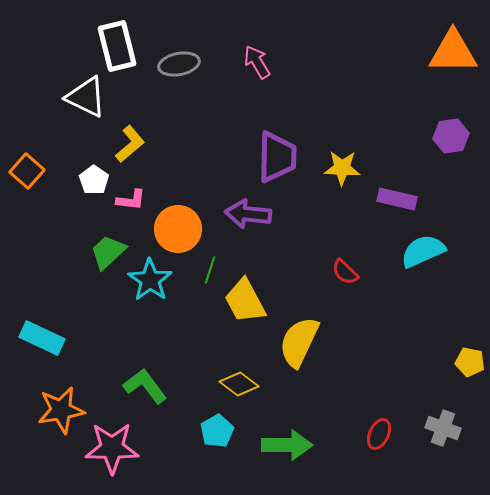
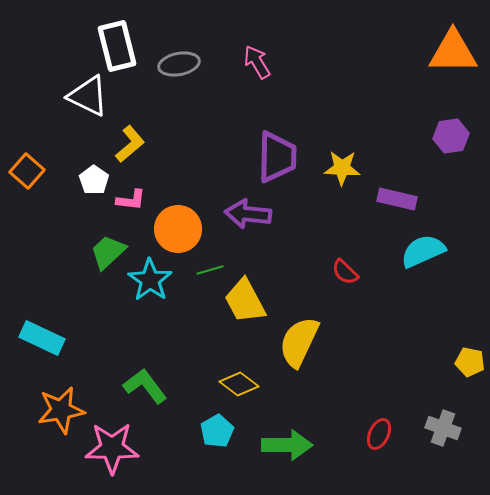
white triangle: moved 2 px right, 1 px up
green line: rotated 56 degrees clockwise
